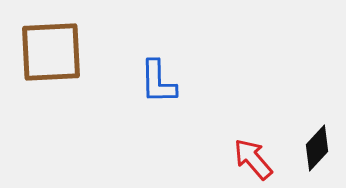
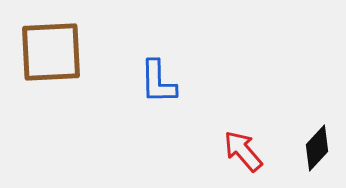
red arrow: moved 10 px left, 8 px up
